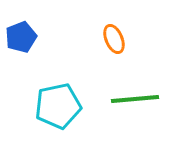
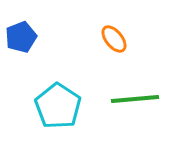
orange ellipse: rotated 16 degrees counterclockwise
cyan pentagon: rotated 27 degrees counterclockwise
